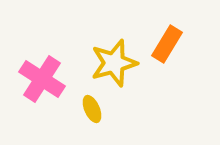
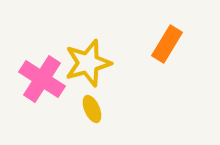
yellow star: moved 26 px left
